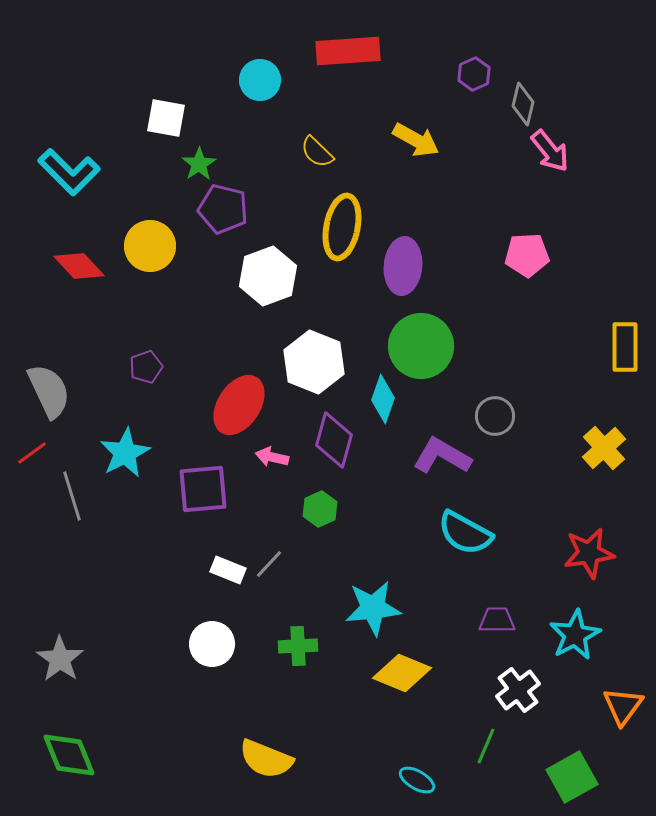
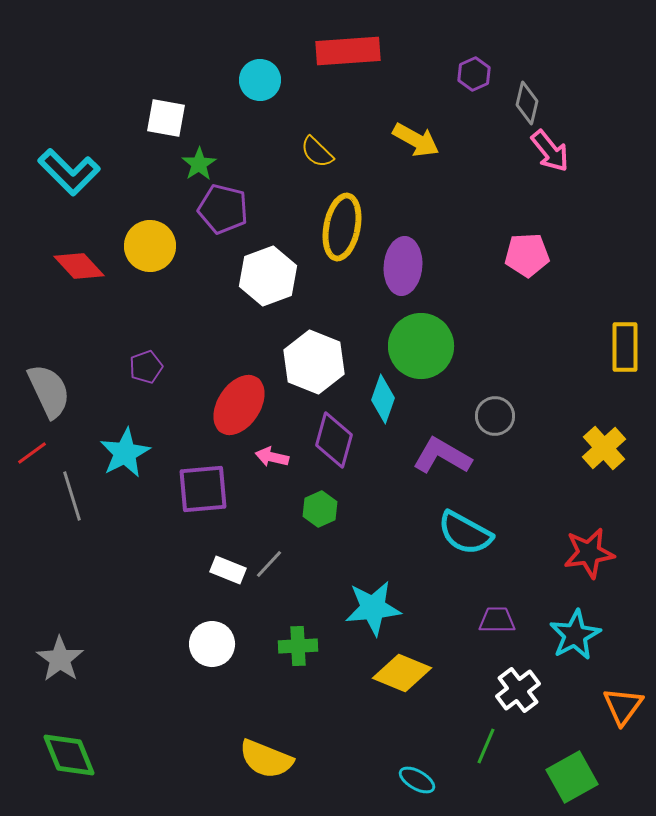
gray diamond at (523, 104): moved 4 px right, 1 px up
